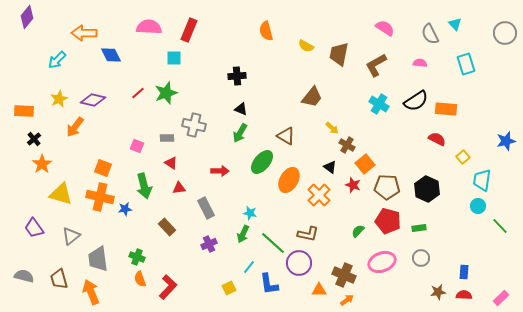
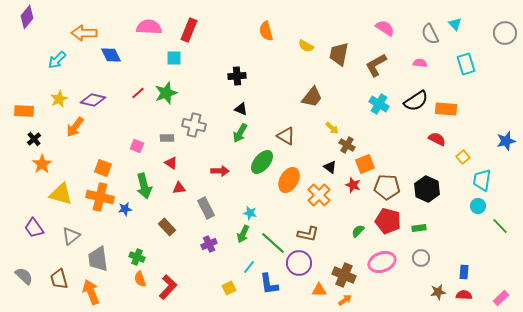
orange square at (365, 164): rotated 18 degrees clockwise
gray semicircle at (24, 276): rotated 30 degrees clockwise
orange arrow at (347, 300): moved 2 px left
